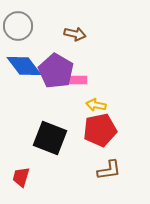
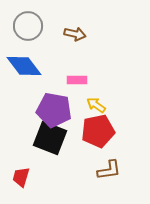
gray circle: moved 10 px right
purple pentagon: moved 2 px left, 39 px down; rotated 20 degrees counterclockwise
yellow arrow: rotated 24 degrees clockwise
red pentagon: moved 2 px left, 1 px down
